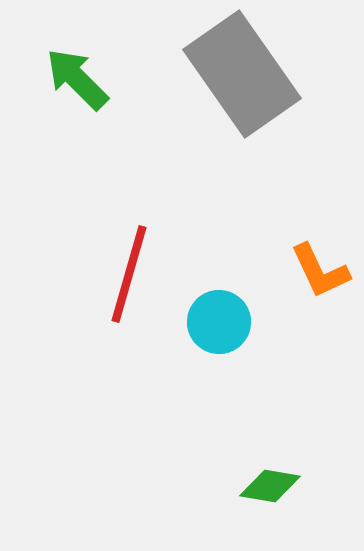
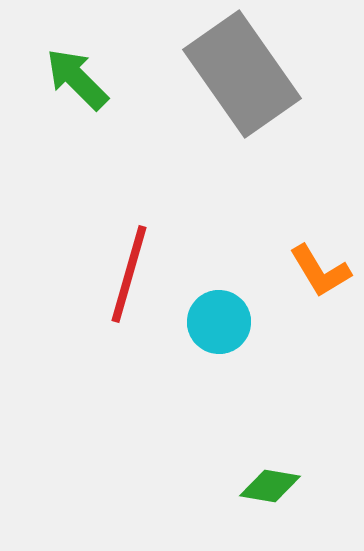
orange L-shape: rotated 6 degrees counterclockwise
